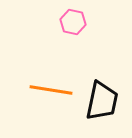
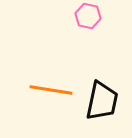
pink hexagon: moved 15 px right, 6 px up
